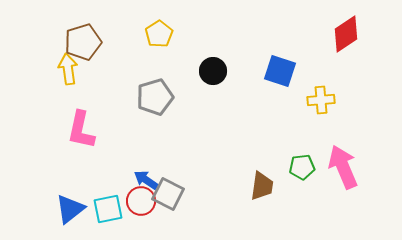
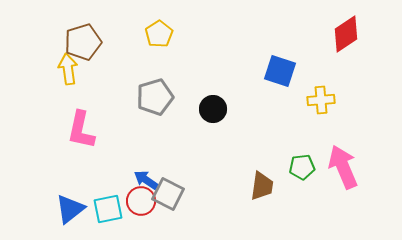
black circle: moved 38 px down
